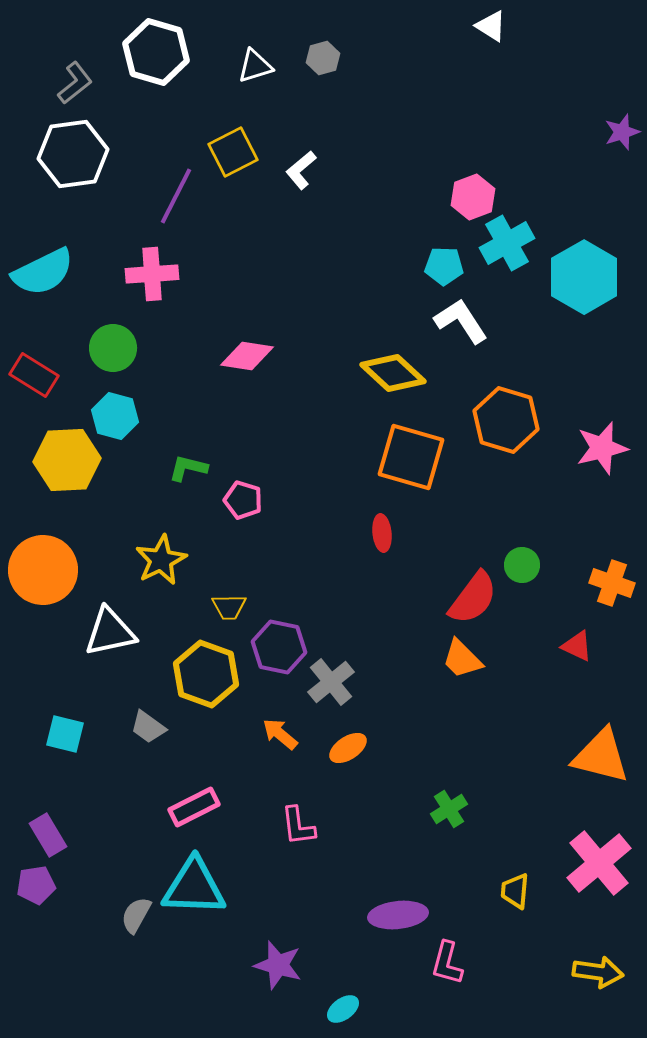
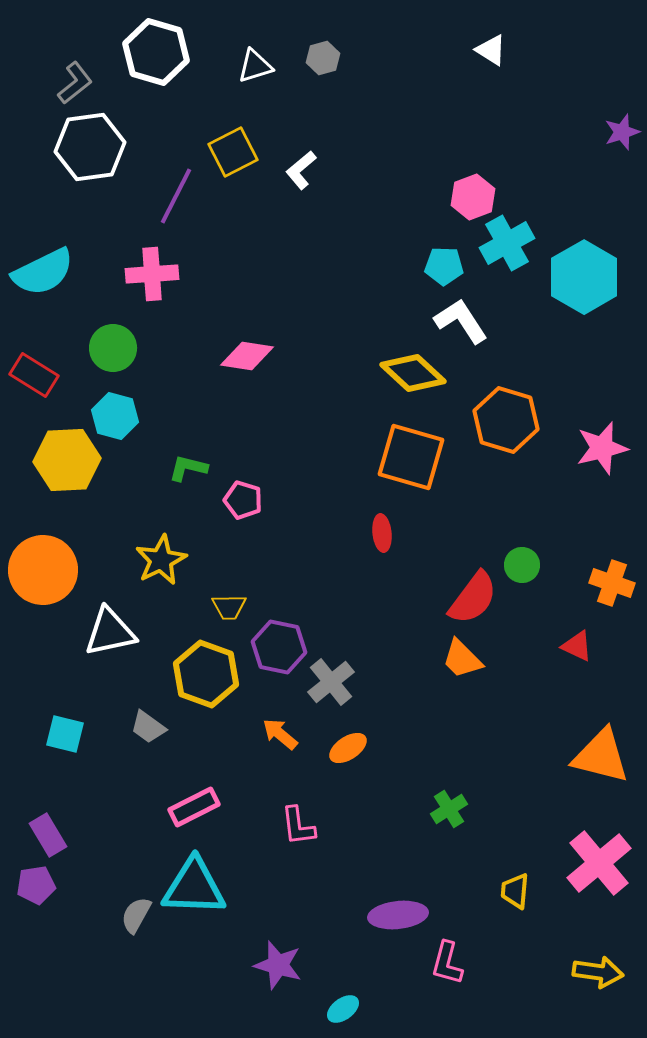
white triangle at (491, 26): moved 24 px down
white hexagon at (73, 154): moved 17 px right, 7 px up
yellow diamond at (393, 373): moved 20 px right
